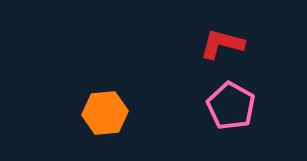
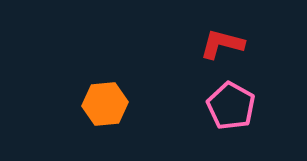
orange hexagon: moved 9 px up
